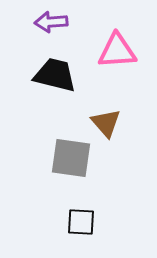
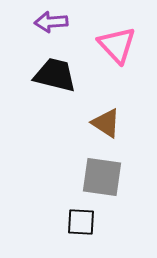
pink triangle: moved 6 px up; rotated 51 degrees clockwise
brown triangle: rotated 16 degrees counterclockwise
gray square: moved 31 px right, 19 px down
